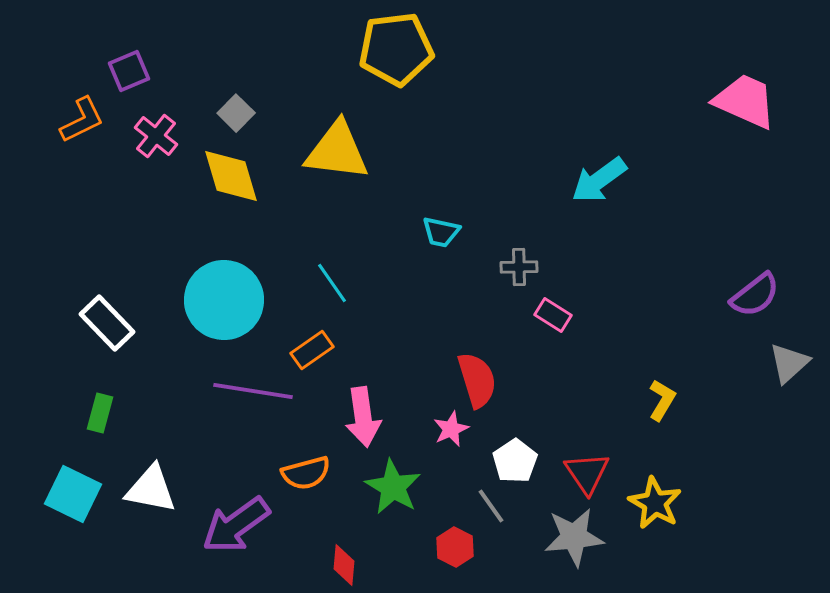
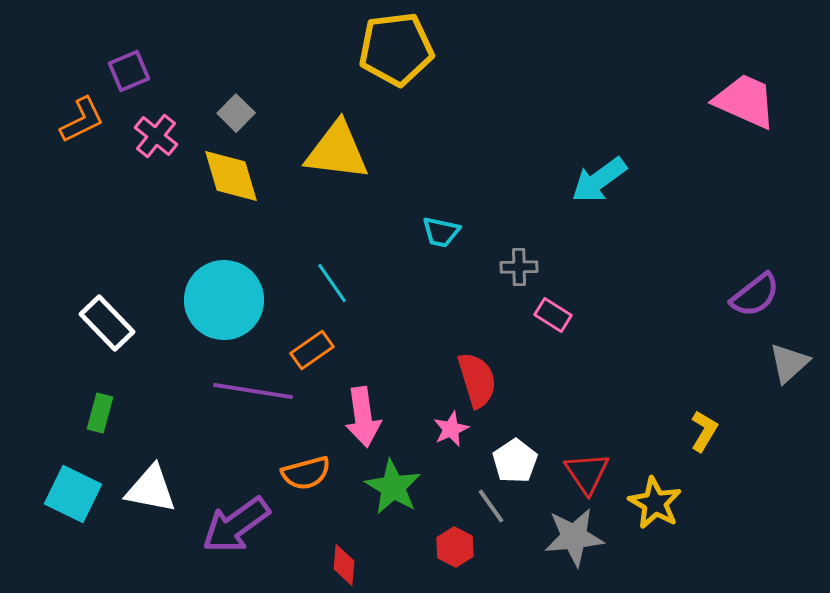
yellow L-shape: moved 42 px right, 31 px down
